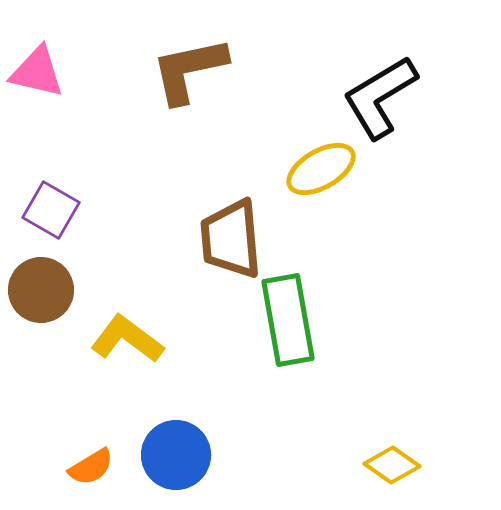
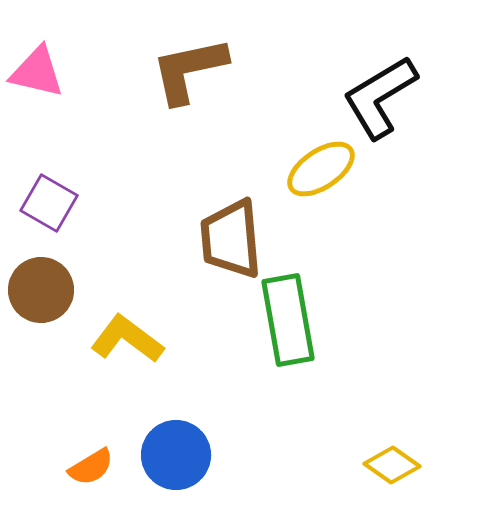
yellow ellipse: rotated 4 degrees counterclockwise
purple square: moved 2 px left, 7 px up
